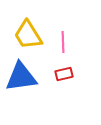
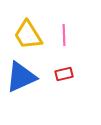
pink line: moved 1 px right, 7 px up
blue triangle: rotated 16 degrees counterclockwise
